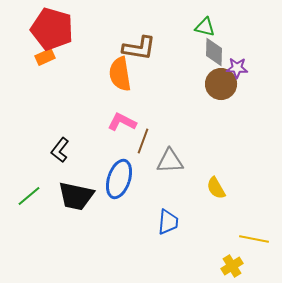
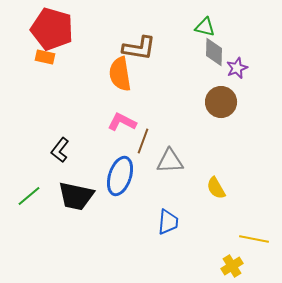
orange rectangle: rotated 36 degrees clockwise
purple star: rotated 25 degrees counterclockwise
brown circle: moved 18 px down
blue ellipse: moved 1 px right, 3 px up
